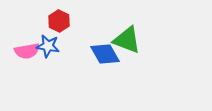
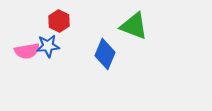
green triangle: moved 7 px right, 14 px up
blue star: rotated 15 degrees counterclockwise
blue diamond: rotated 52 degrees clockwise
